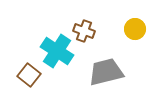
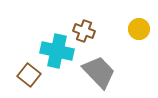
yellow circle: moved 4 px right
cyan cross: rotated 20 degrees counterclockwise
gray trapezoid: moved 7 px left; rotated 60 degrees clockwise
